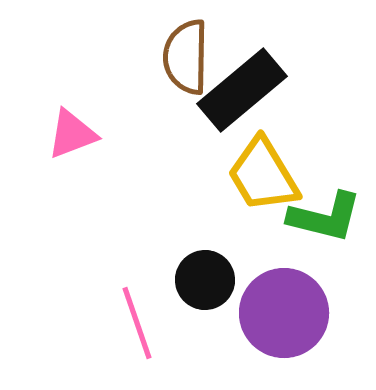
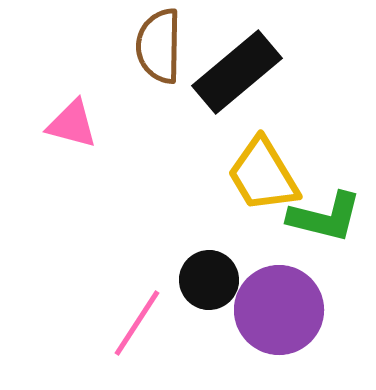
brown semicircle: moved 27 px left, 11 px up
black rectangle: moved 5 px left, 18 px up
pink triangle: moved 10 px up; rotated 36 degrees clockwise
black circle: moved 4 px right
purple circle: moved 5 px left, 3 px up
pink line: rotated 52 degrees clockwise
